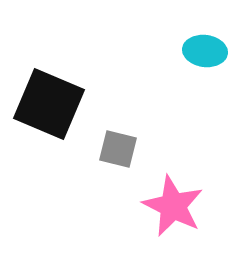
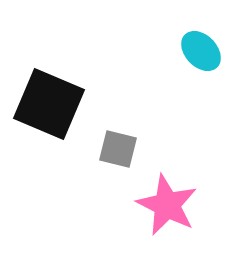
cyan ellipse: moved 4 px left; rotated 39 degrees clockwise
pink star: moved 6 px left, 1 px up
